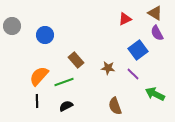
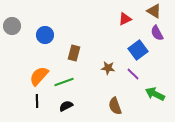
brown triangle: moved 1 px left, 2 px up
brown rectangle: moved 2 px left, 7 px up; rotated 56 degrees clockwise
